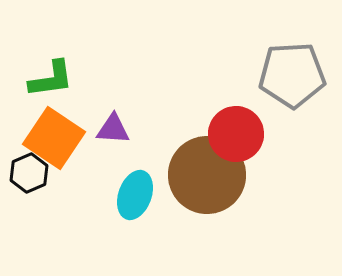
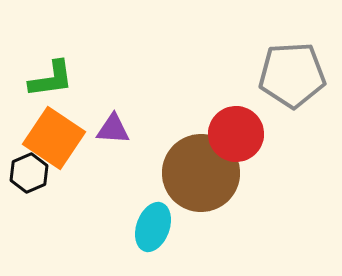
brown circle: moved 6 px left, 2 px up
cyan ellipse: moved 18 px right, 32 px down
